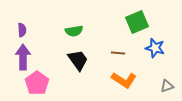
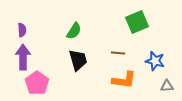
green semicircle: rotated 48 degrees counterclockwise
blue star: moved 13 px down
black trapezoid: rotated 20 degrees clockwise
orange L-shape: rotated 25 degrees counterclockwise
gray triangle: rotated 16 degrees clockwise
